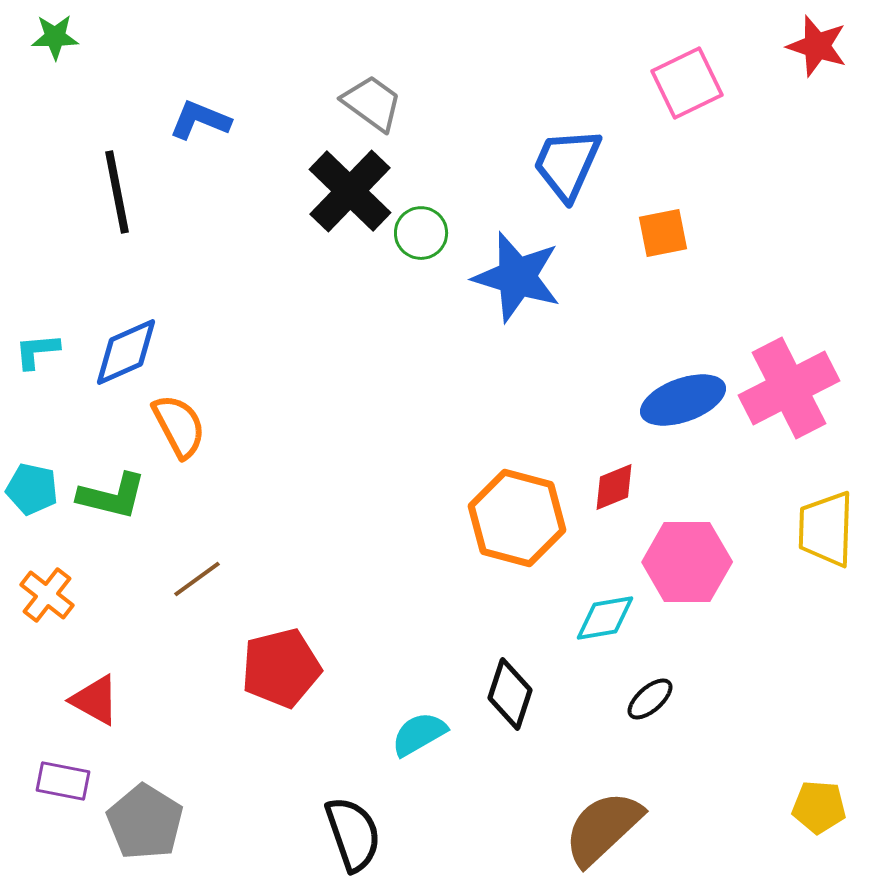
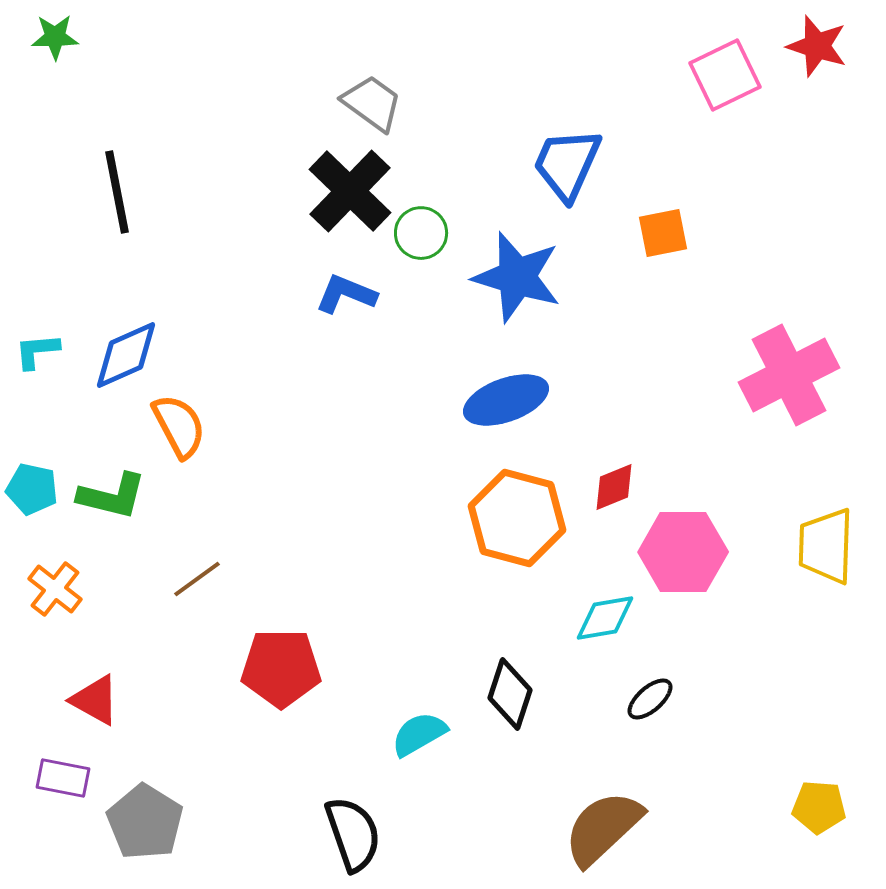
pink square: moved 38 px right, 8 px up
blue L-shape: moved 146 px right, 174 px down
blue diamond: moved 3 px down
pink cross: moved 13 px up
blue ellipse: moved 177 px left
yellow trapezoid: moved 17 px down
pink hexagon: moved 4 px left, 10 px up
orange cross: moved 8 px right, 6 px up
red pentagon: rotated 14 degrees clockwise
purple rectangle: moved 3 px up
